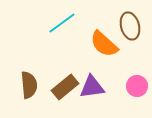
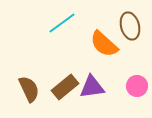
brown semicircle: moved 4 px down; rotated 20 degrees counterclockwise
